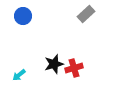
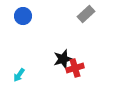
black star: moved 9 px right, 5 px up
red cross: moved 1 px right
cyan arrow: rotated 16 degrees counterclockwise
